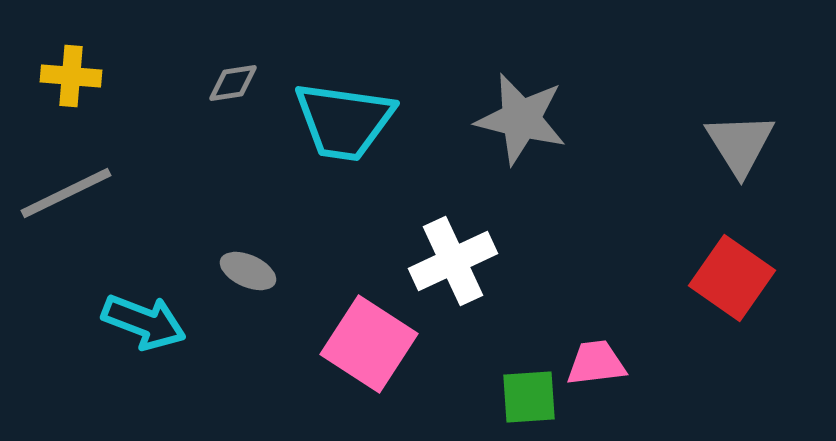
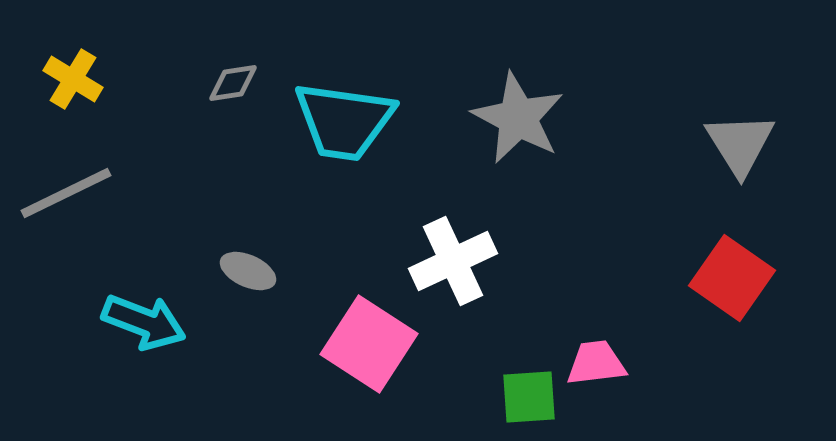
yellow cross: moved 2 px right, 3 px down; rotated 26 degrees clockwise
gray star: moved 3 px left, 1 px up; rotated 14 degrees clockwise
